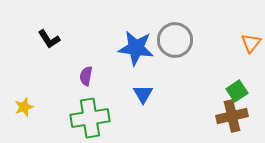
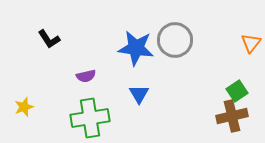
purple semicircle: rotated 114 degrees counterclockwise
blue triangle: moved 4 px left
